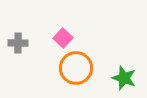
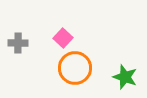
orange circle: moved 1 px left
green star: moved 1 px right, 1 px up
